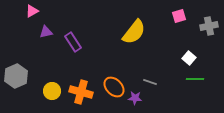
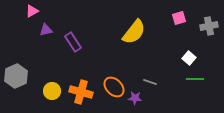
pink square: moved 2 px down
purple triangle: moved 2 px up
